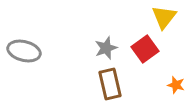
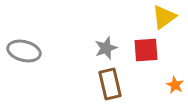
yellow triangle: rotated 16 degrees clockwise
red square: moved 1 px right, 1 px down; rotated 32 degrees clockwise
orange star: moved 1 px left; rotated 12 degrees clockwise
